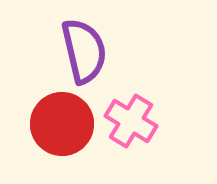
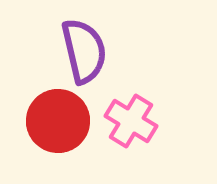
red circle: moved 4 px left, 3 px up
